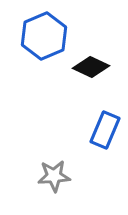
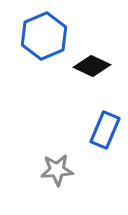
black diamond: moved 1 px right, 1 px up
gray star: moved 3 px right, 6 px up
